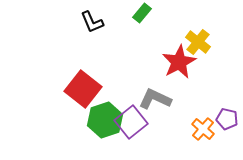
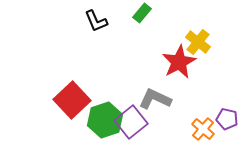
black L-shape: moved 4 px right, 1 px up
red square: moved 11 px left, 11 px down; rotated 9 degrees clockwise
